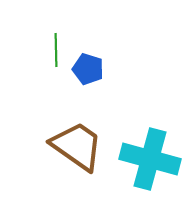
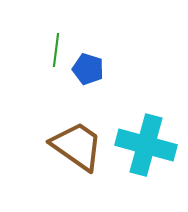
green line: rotated 8 degrees clockwise
cyan cross: moved 4 px left, 14 px up
